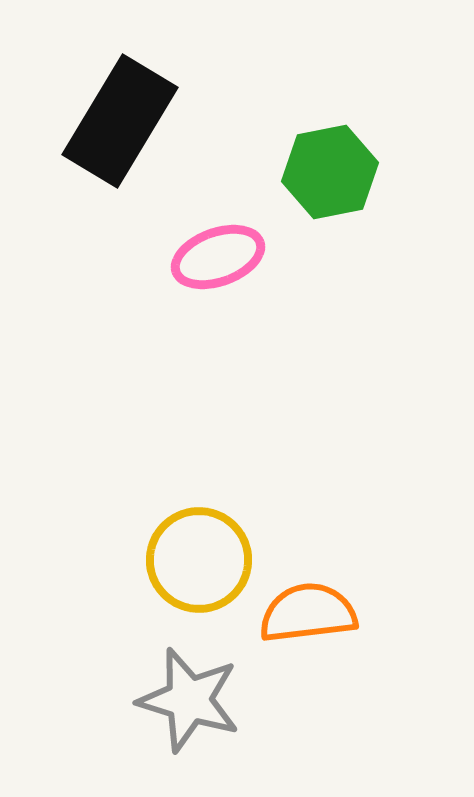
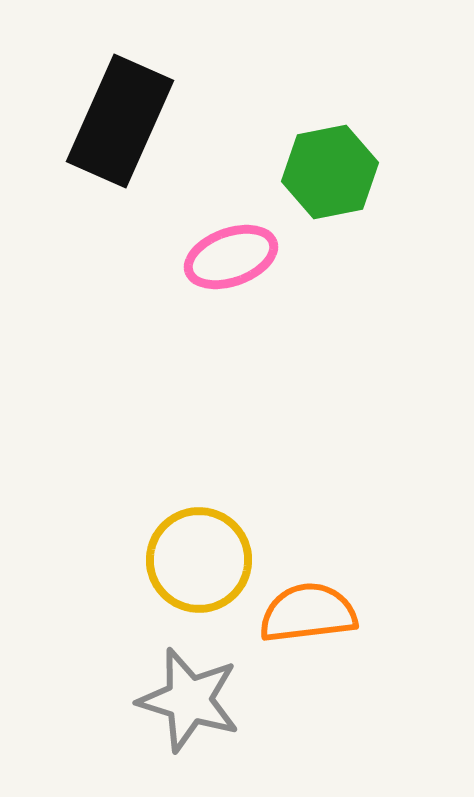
black rectangle: rotated 7 degrees counterclockwise
pink ellipse: moved 13 px right
